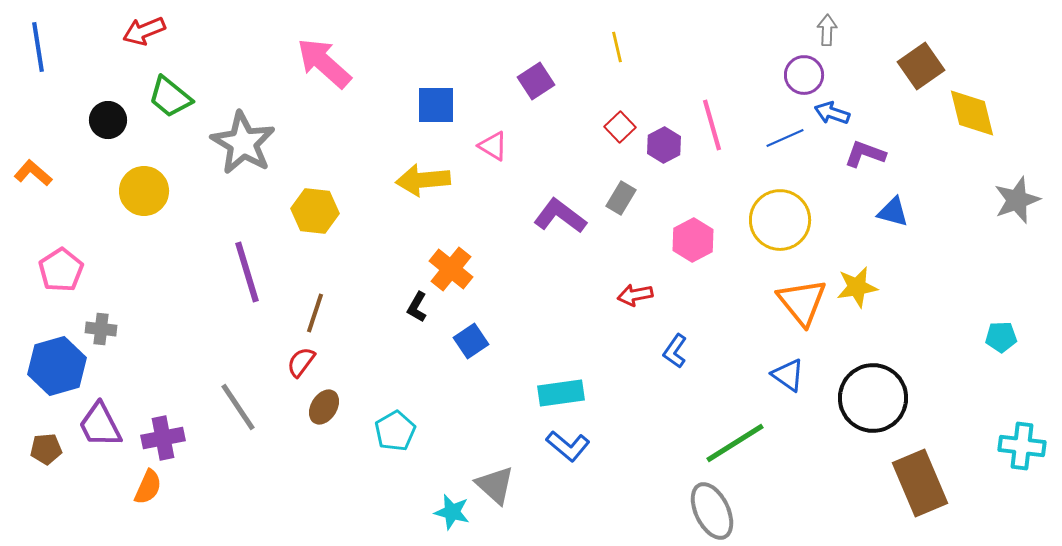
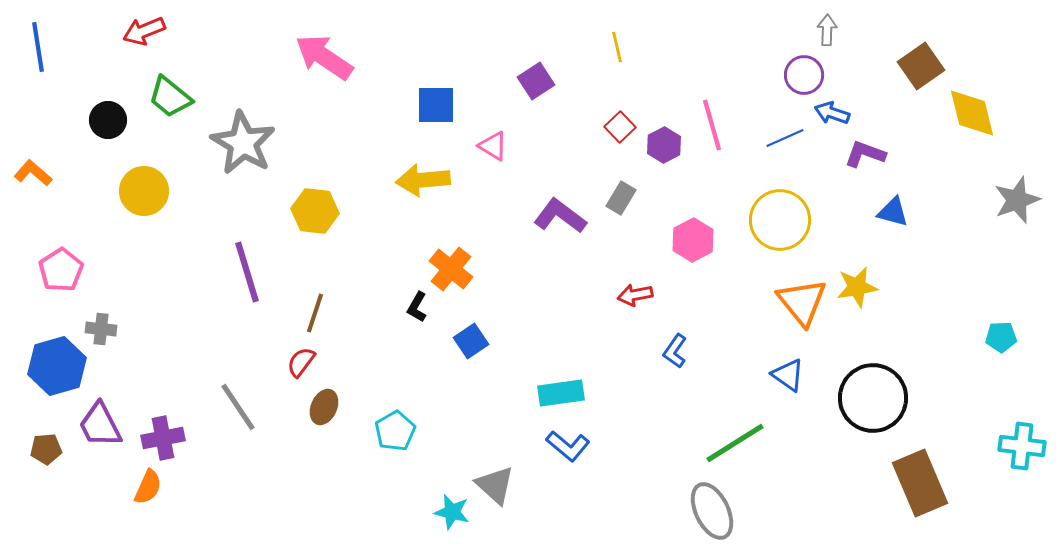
pink arrow at (324, 63): moved 6 px up; rotated 8 degrees counterclockwise
brown ellipse at (324, 407): rotated 8 degrees counterclockwise
